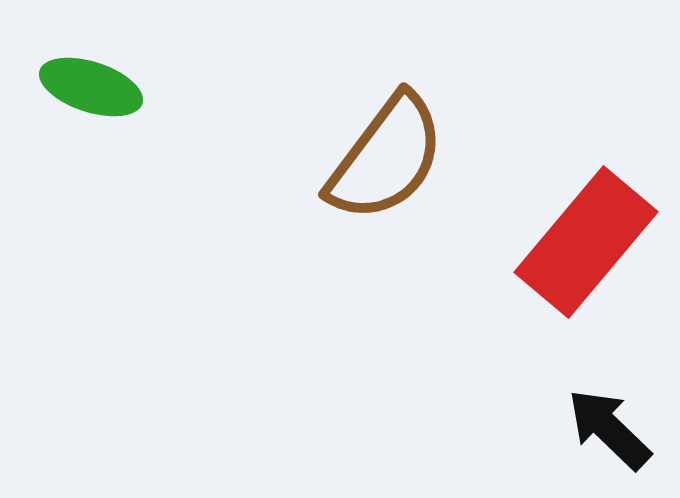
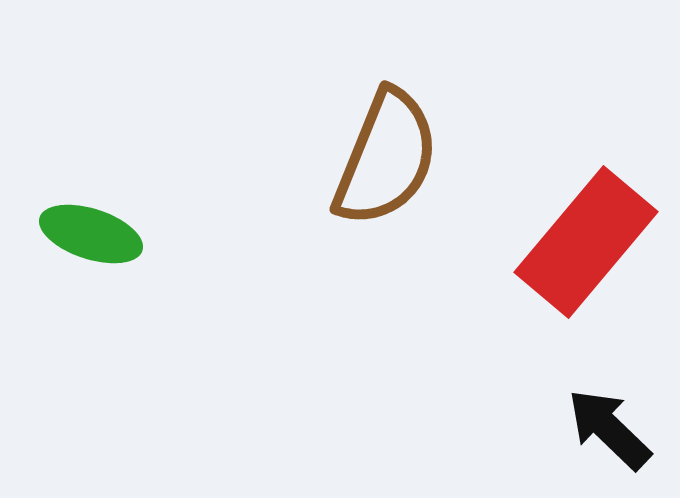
green ellipse: moved 147 px down
brown semicircle: rotated 15 degrees counterclockwise
